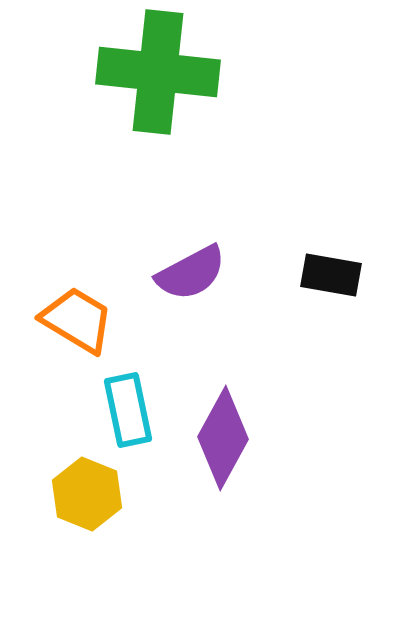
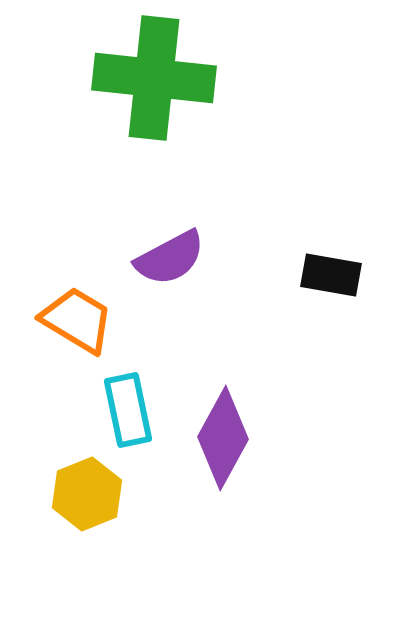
green cross: moved 4 px left, 6 px down
purple semicircle: moved 21 px left, 15 px up
yellow hexagon: rotated 16 degrees clockwise
